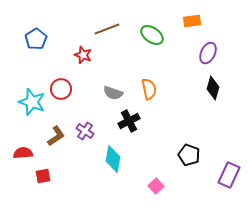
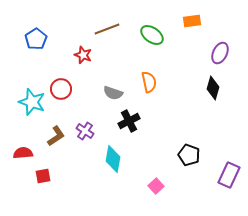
purple ellipse: moved 12 px right
orange semicircle: moved 7 px up
